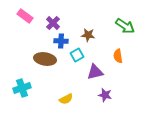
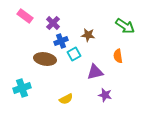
blue cross: rotated 24 degrees counterclockwise
cyan square: moved 3 px left, 1 px up
